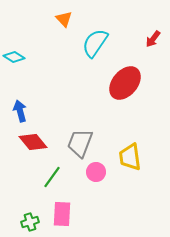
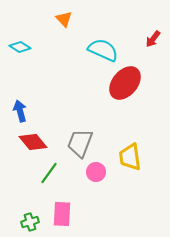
cyan semicircle: moved 8 px right, 7 px down; rotated 80 degrees clockwise
cyan diamond: moved 6 px right, 10 px up
green line: moved 3 px left, 4 px up
